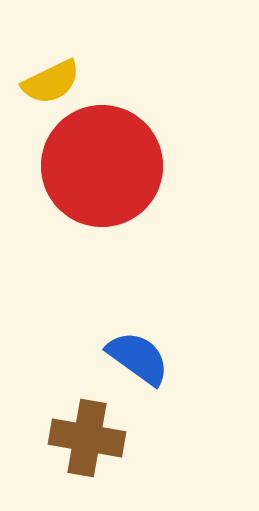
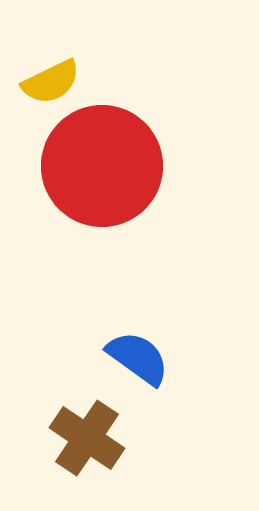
brown cross: rotated 24 degrees clockwise
